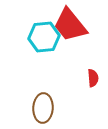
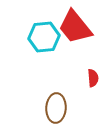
red trapezoid: moved 5 px right, 2 px down
brown ellipse: moved 13 px right
